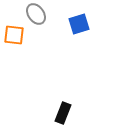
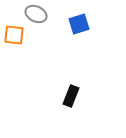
gray ellipse: rotated 30 degrees counterclockwise
black rectangle: moved 8 px right, 17 px up
